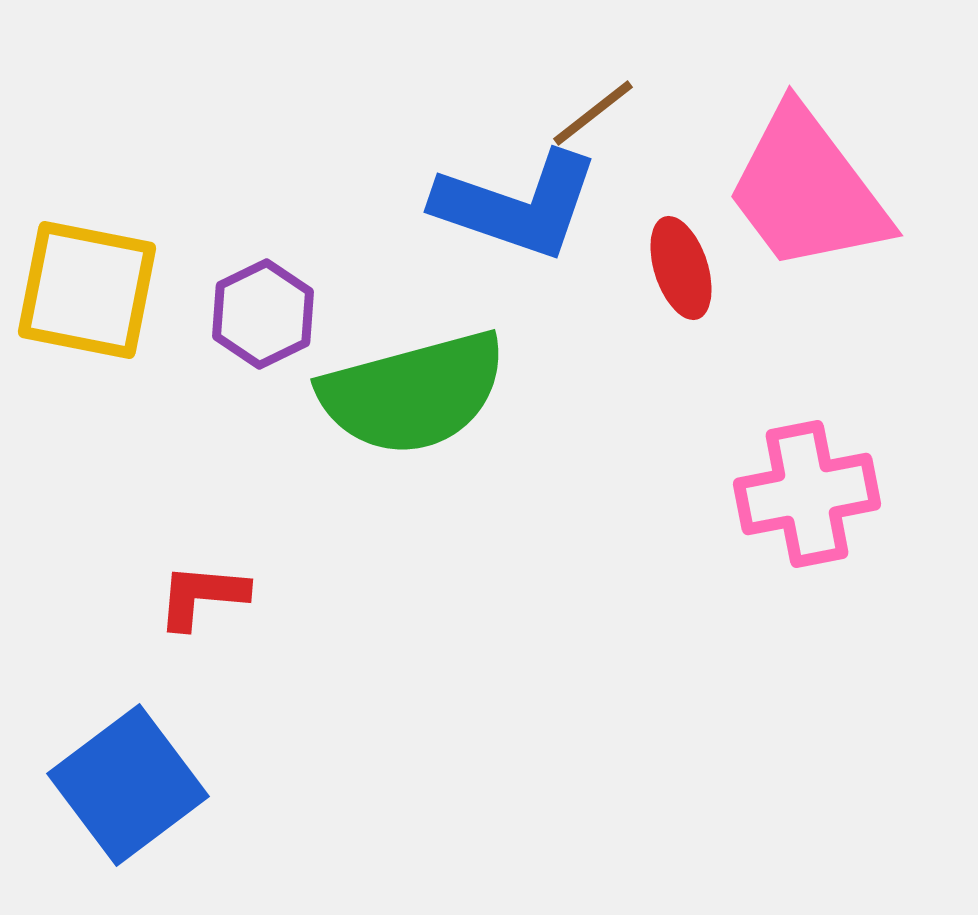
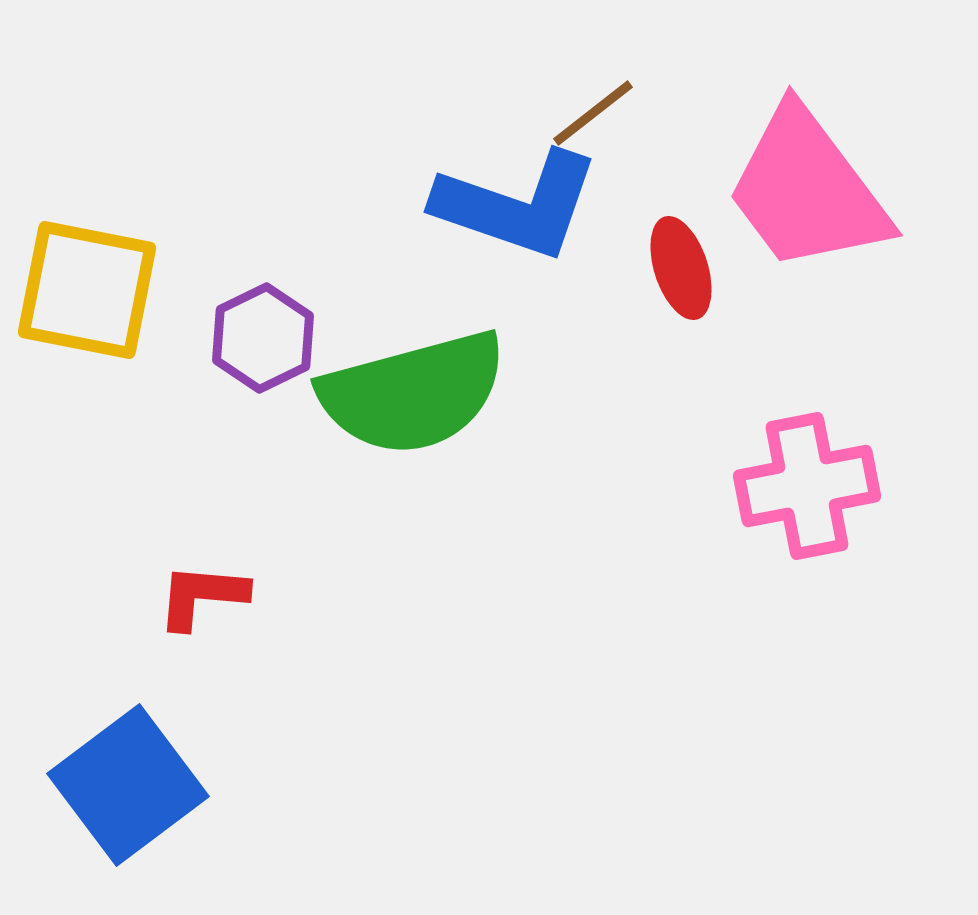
purple hexagon: moved 24 px down
pink cross: moved 8 px up
